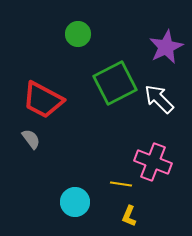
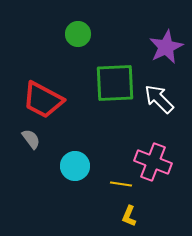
green square: rotated 24 degrees clockwise
cyan circle: moved 36 px up
